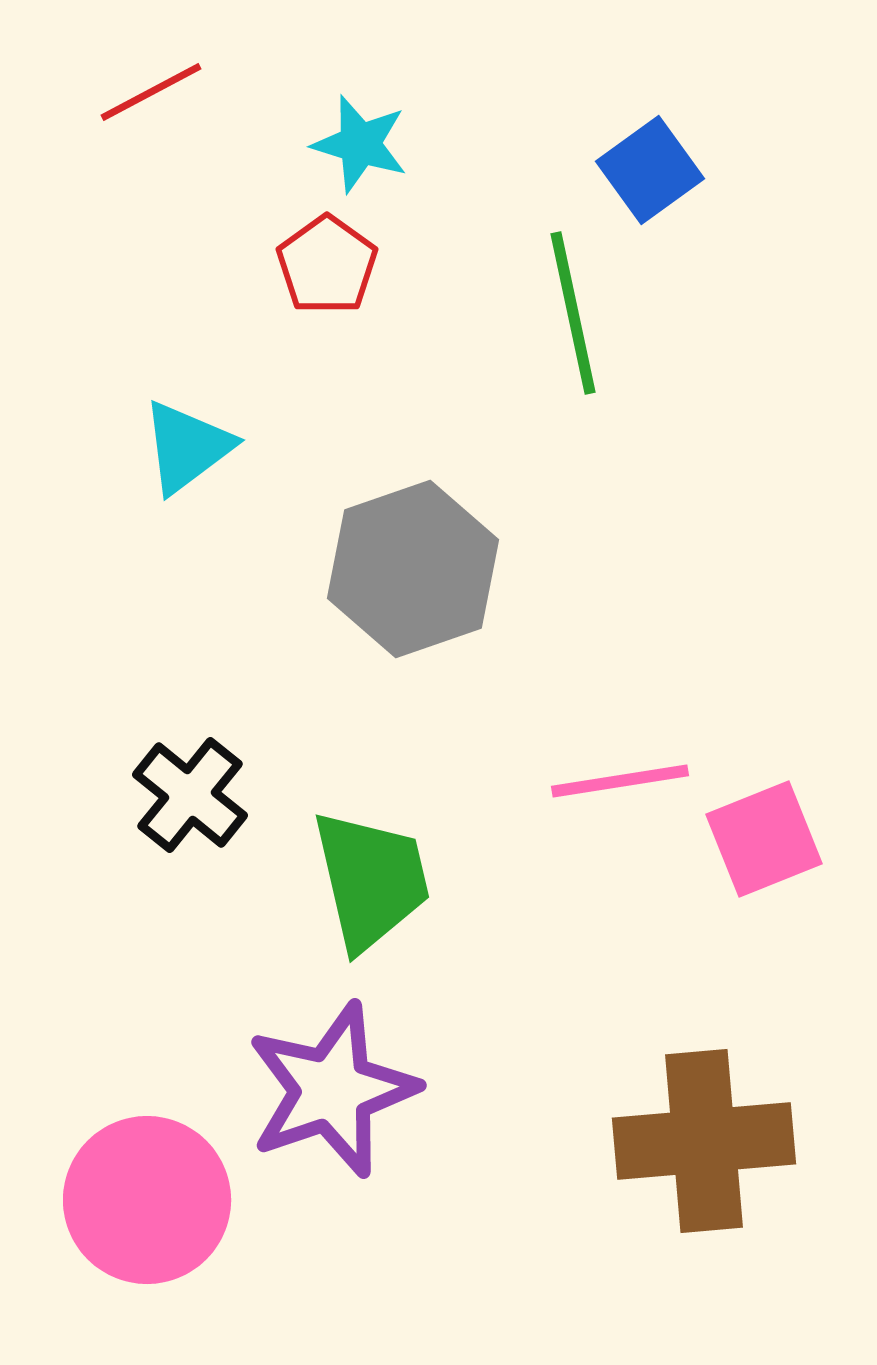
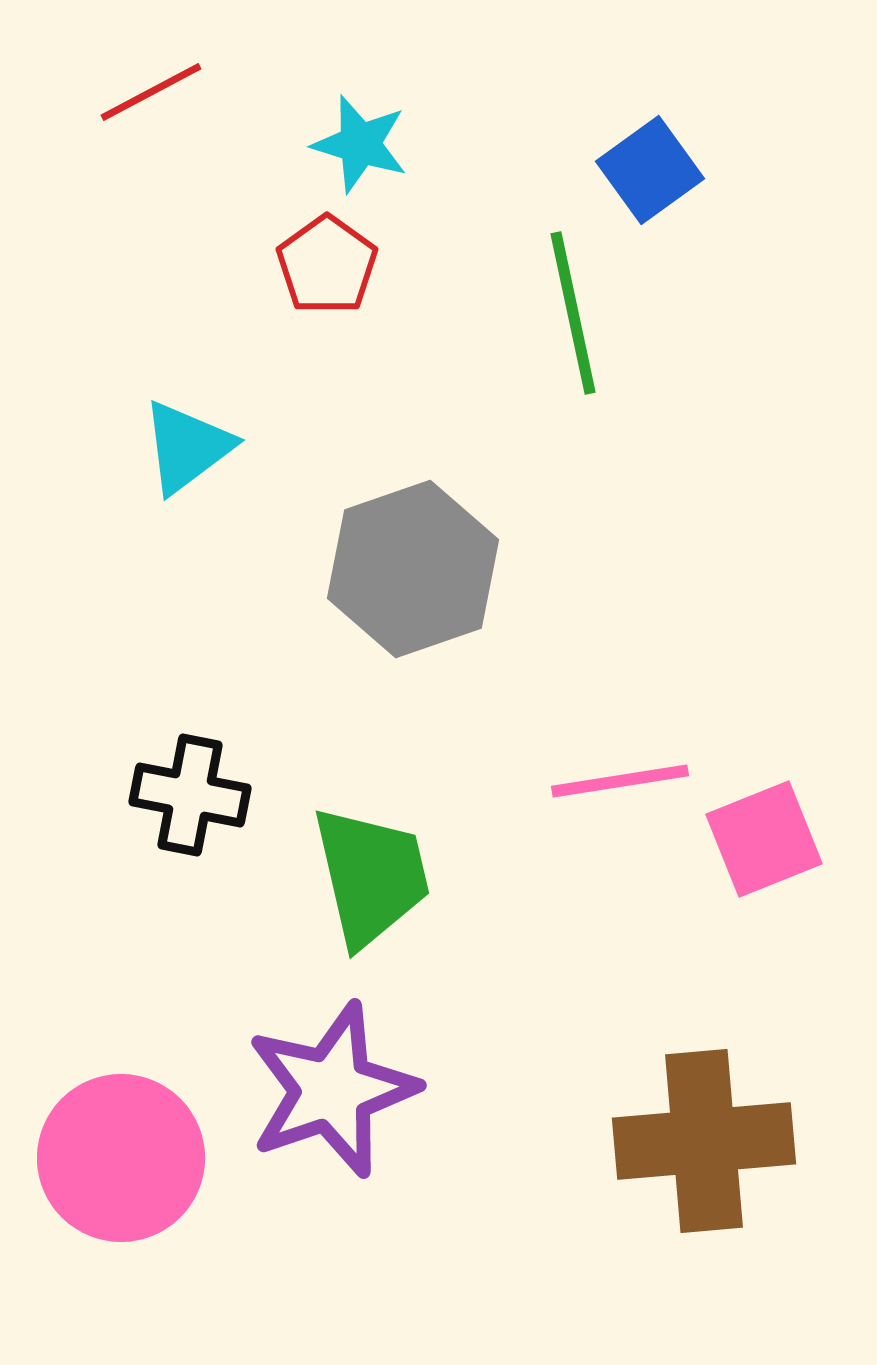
black cross: rotated 28 degrees counterclockwise
green trapezoid: moved 4 px up
pink circle: moved 26 px left, 42 px up
